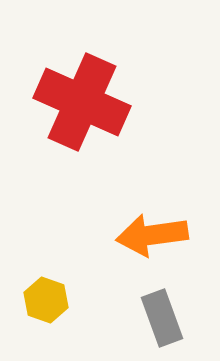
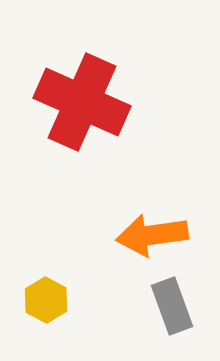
yellow hexagon: rotated 9 degrees clockwise
gray rectangle: moved 10 px right, 12 px up
